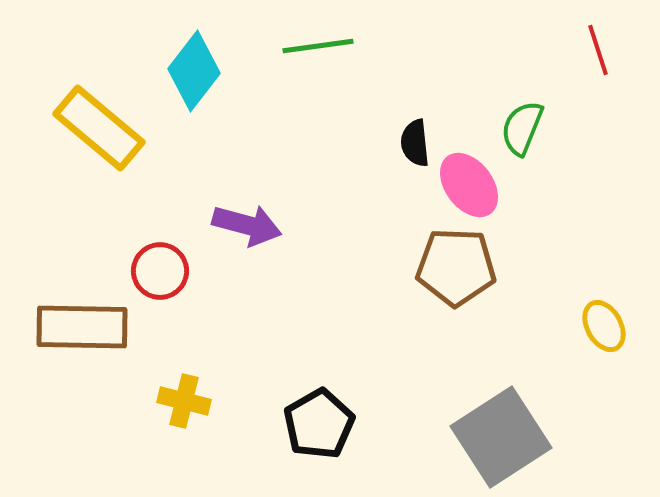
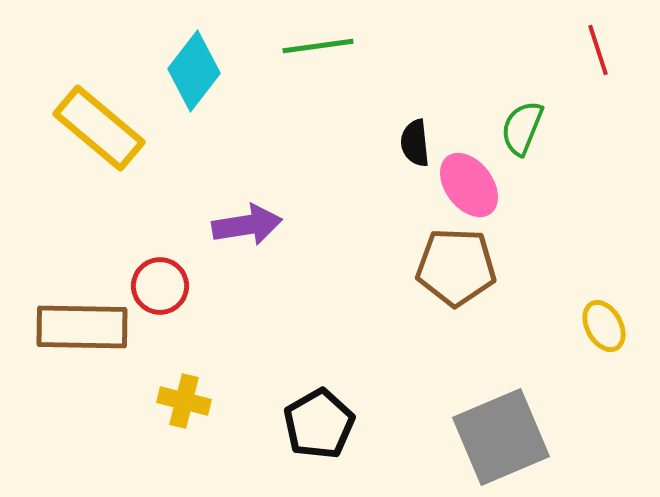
purple arrow: rotated 24 degrees counterclockwise
red circle: moved 15 px down
gray square: rotated 10 degrees clockwise
